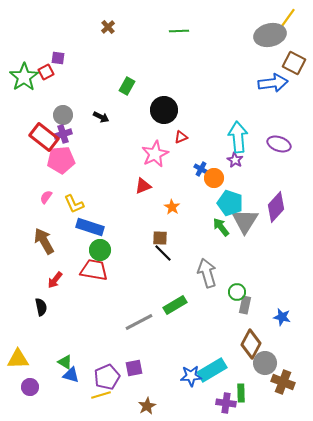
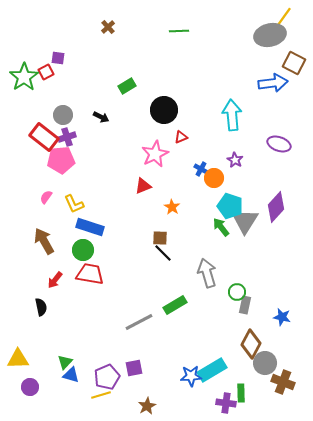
yellow line at (287, 19): moved 4 px left, 1 px up
green rectangle at (127, 86): rotated 30 degrees clockwise
purple cross at (63, 134): moved 4 px right, 3 px down
cyan arrow at (238, 137): moved 6 px left, 22 px up
cyan pentagon at (230, 203): moved 3 px down
green circle at (100, 250): moved 17 px left
red trapezoid at (94, 270): moved 4 px left, 4 px down
green triangle at (65, 362): rotated 42 degrees clockwise
